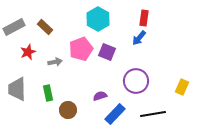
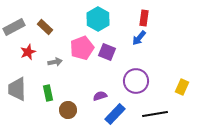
pink pentagon: moved 1 px right, 1 px up
black line: moved 2 px right
